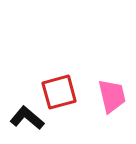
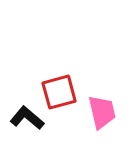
pink trapezoid: moved 10 px left, 16 px down
